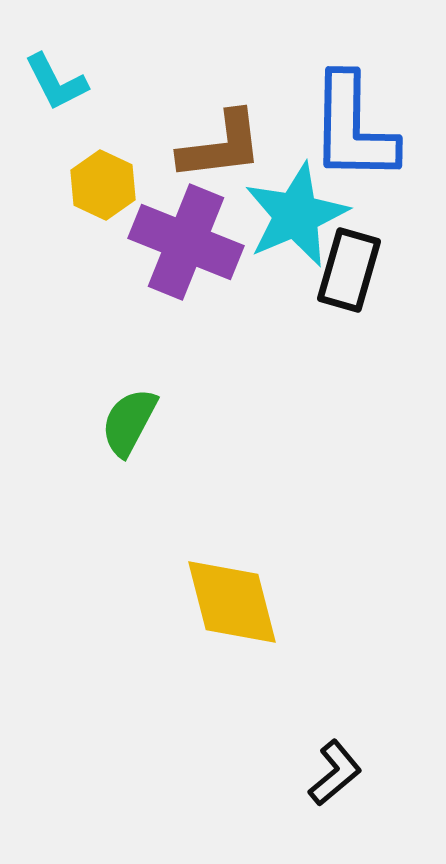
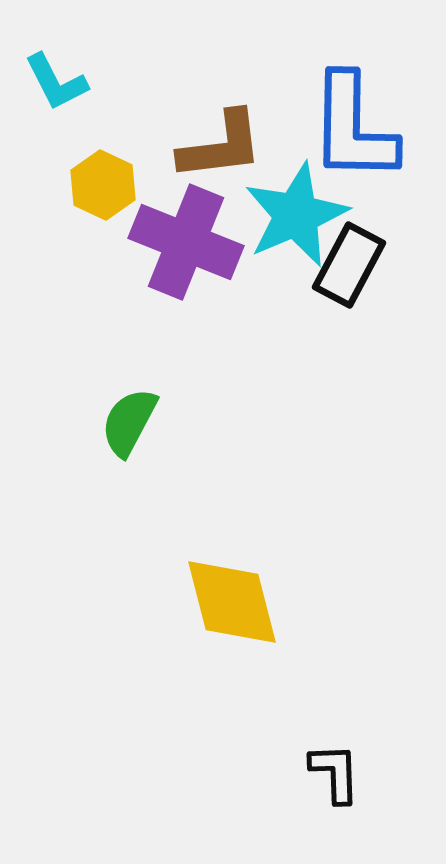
black rectangle: moved 5 px up; rotated 12 degrees clockwise
black L-shape: rotated 52 degrees counterclockwise
